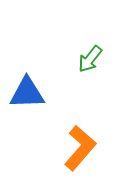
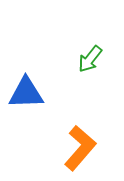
blue triangle: moved 1 px left
